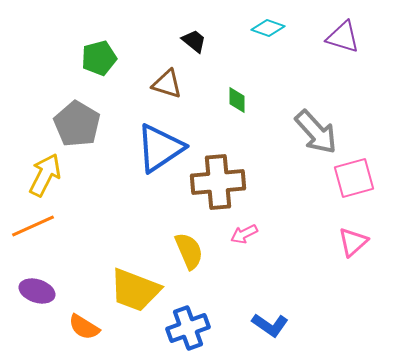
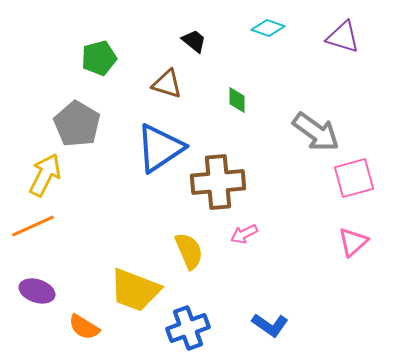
gray arrow: rotated 12 degrees counterclockwise
